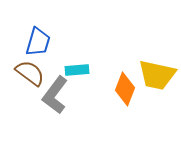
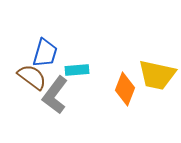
blue trapezoid: moved 7 px right, 11 px down
brown semicircle: moved 2 px right, 4 px down
